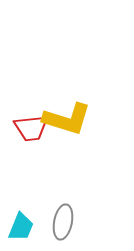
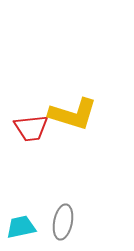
yellow L-shape: moved 6 px right, 5 px up
cyan trapezoid: rotated 124 degrees counterclockwise
